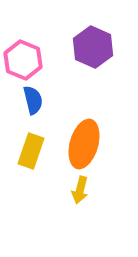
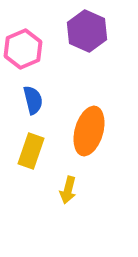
purple hexagon: moved 6 px left, 16 px up
pink hexagon: moved 11 px up; rotated 15 degrees clockwise
orange ellipse: moved 5 px right, 13 px up
yellow arrow: moved 12 px left
